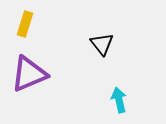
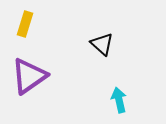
black triangle: rotated 10 degrees counterclockwise
purple triangle: moved 2 px down; rotated 12 degrees counterclockwise
